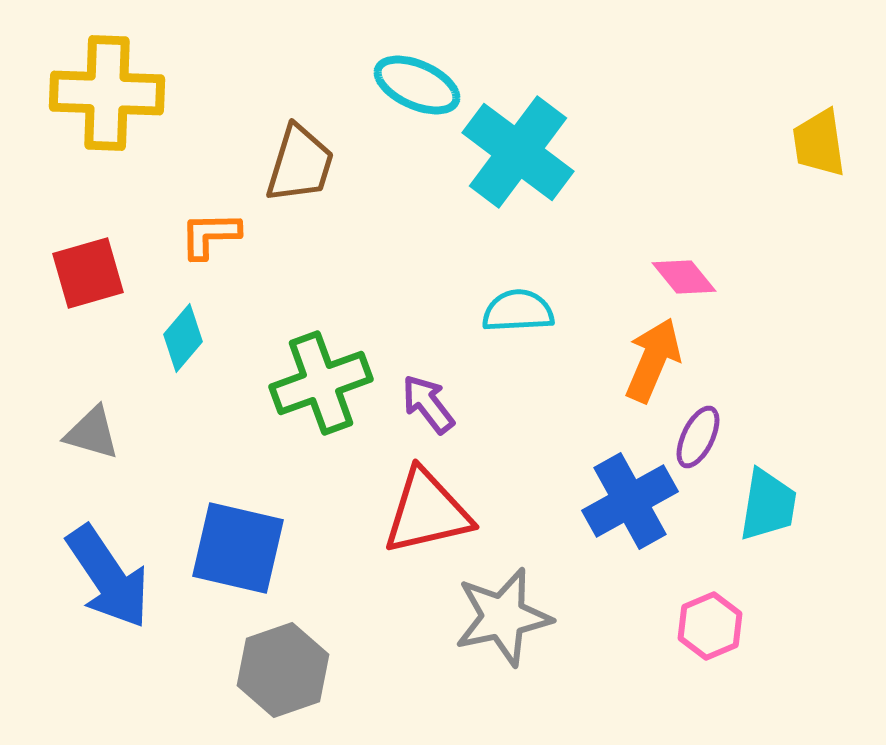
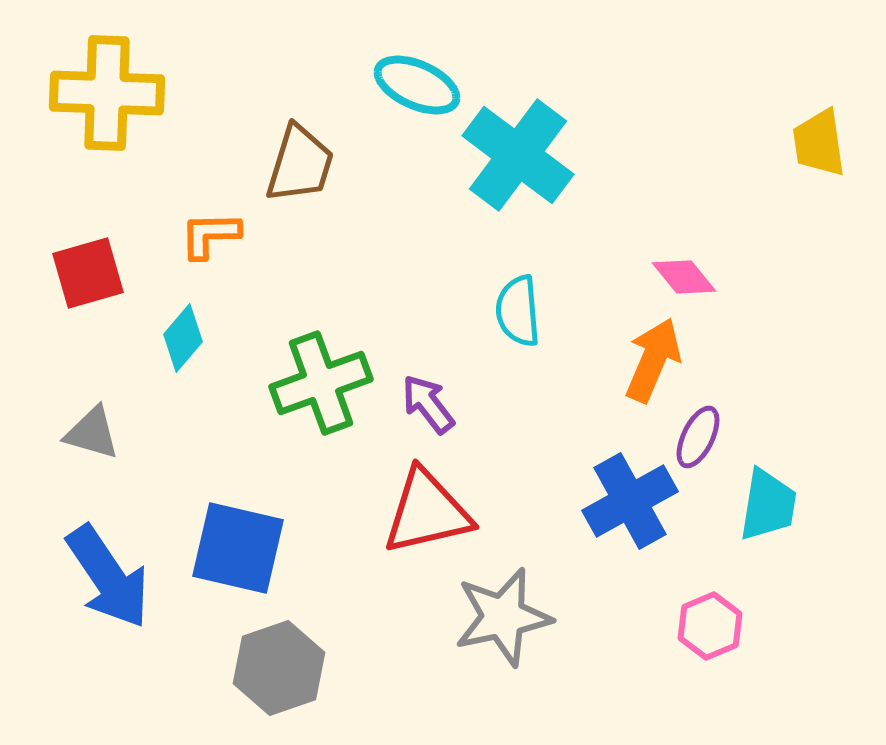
cyan cross: moved 3 px down
cyan semicircle: rotated 92 degrees counterclockwise
gray hexagon: moved 4 px left, 2 px up
